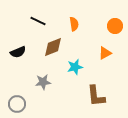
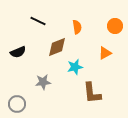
orange semicircle: moved 3 px right, 3 px down
brown diamond: moved 4 px right
brown L-shape: moved 4 px left, 3 px up
